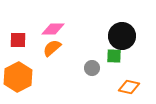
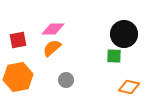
black circle: moved 2 px right, 2 px up
red square: rotated 12 degrees counterclockwise
gray circle: moved 26 px left, 12 px down
orange hexagon: rotated 16 degrees clockwise
